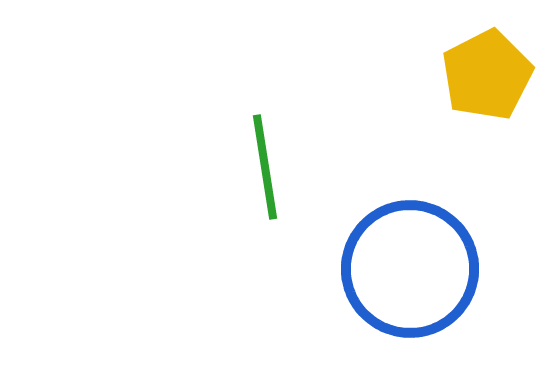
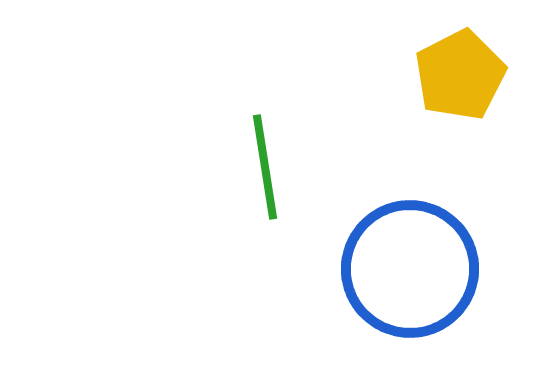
yellow pentagon: moved 27 px left
